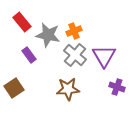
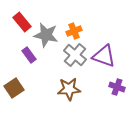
gray star: moved 2 px left
purple triangle: rotated 40 degrees counterclockwise
brown star: moved 1 px right
